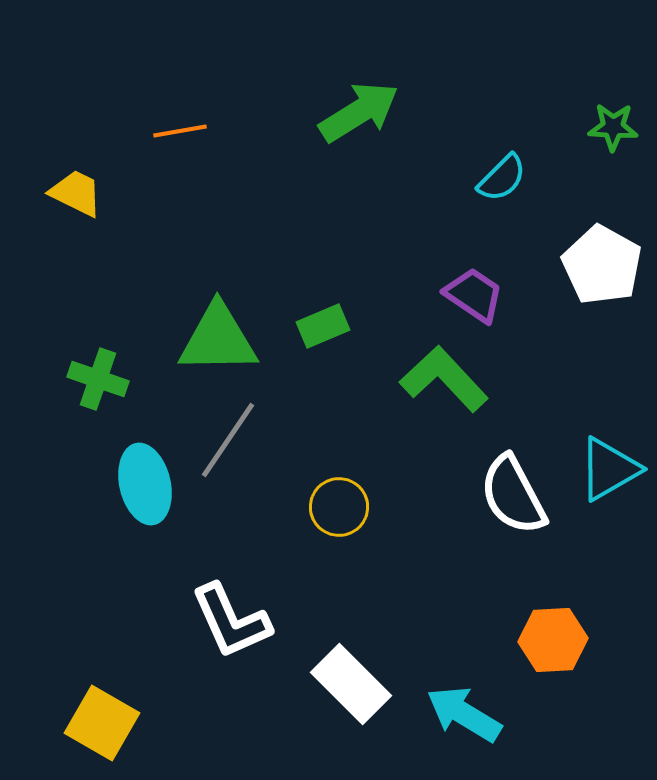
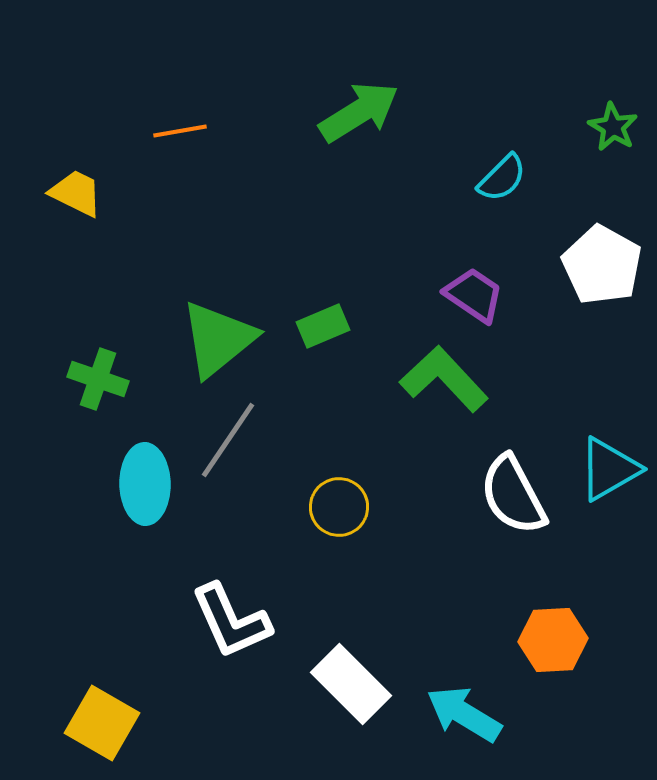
green star: rotated 27 degrees clockwise
green triangle: rotated 38 degrees counterclockwise
cyan ellipse: rotated 12 degrees clockwise
